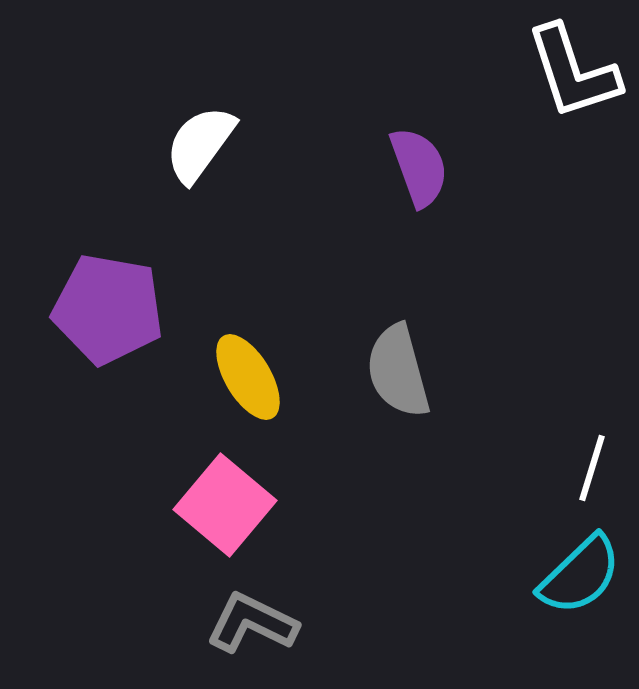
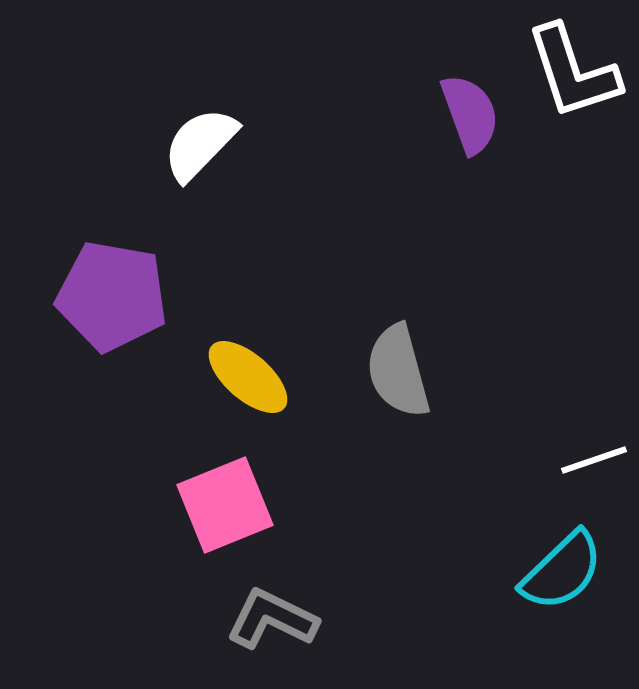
white semicircle: rotated 8 degrees clockwise
purple semicircle: moved 51 px right, 53 px up
purple pentagon: moved 4 px right, 13 px up
yellow ellipse: rotated 18 degrees counterclockwise
white line: moved 2 px right, 8 px up; rotated 54 degrees clockwise
pink square: rotated 28 degrees clockwise
cyan semicircle: moved 18 px left, 4 px up
gray L-shape: moved 20 px right, 4 px up
